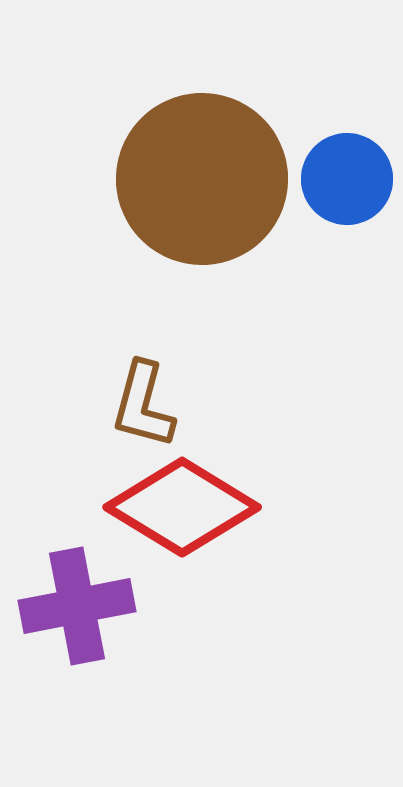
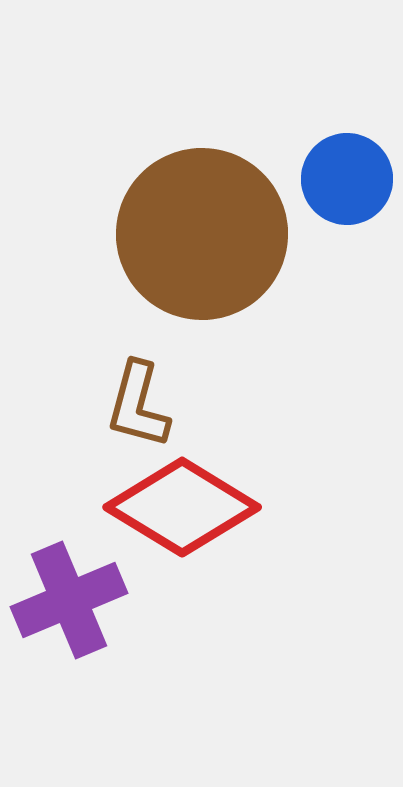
brown circle: moved 55 px down
brown L-shape: moved 5 px left
purple cross: moved 8 px left, 6 px up; rotated 12 degrees counterclockwise
